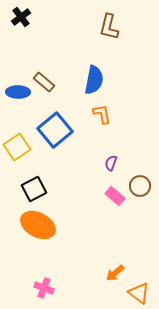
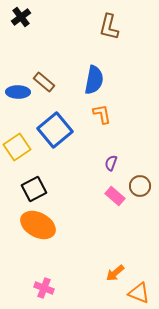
orange triangle: rotated 15 degrees counterclockwise
